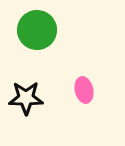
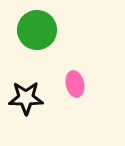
pink ellipse: moved 9 px left, 6 px up
